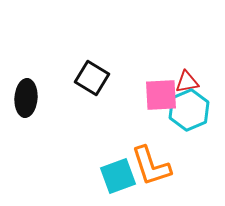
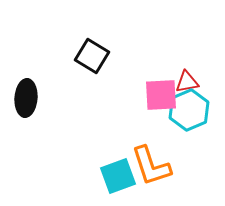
black square: moved 22 px up
